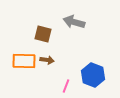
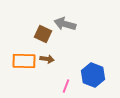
gray arrow: moved 9 px left, 2 px down
brown square: rotated 12 degrees clockwise
brown arrow: moved 1 px up
